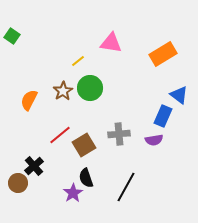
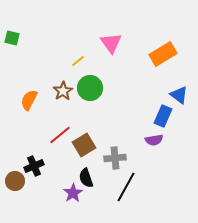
green square: moved 2 px down; rotated 21 degrees counterclockwise
pink triangle: rotated 45 degrees clockwise
gray cross: moved 4 px left, 24 px down
black cross: rotated 18 degrees clockwise
brown circle: moved 3 px left, 2 px up
